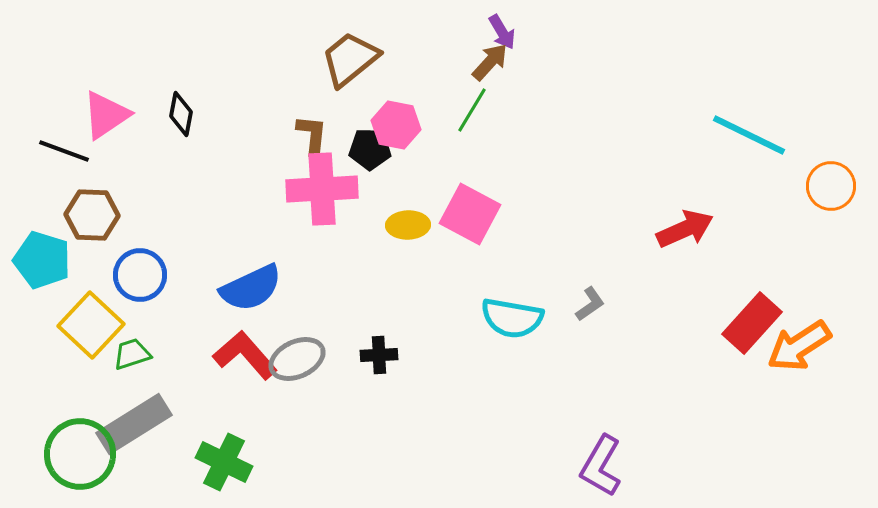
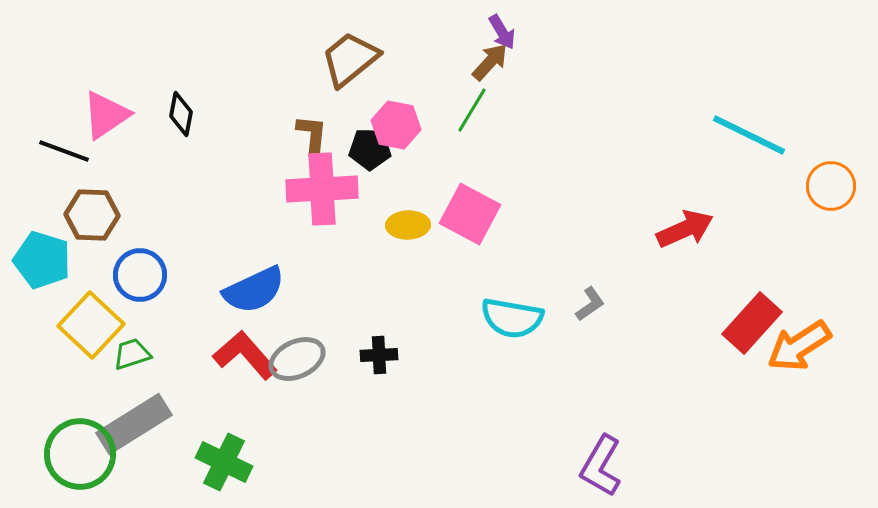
blue semicircle: moved 3 px right, 2 px down
